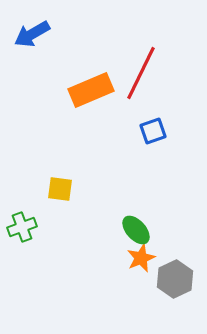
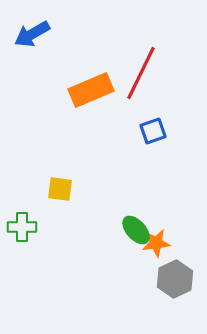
green cross: rotated 20 degrees clockwise
orange star: moved 15 px right, 15 px up; rotated 16 degrees clockwise
